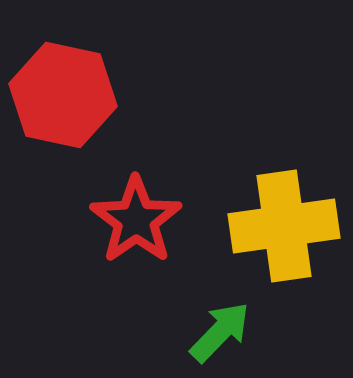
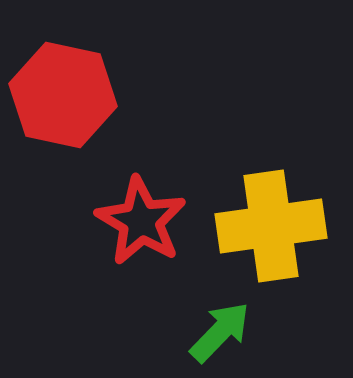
red star: moved 5 px right, 1 px down; rotated 6 degrees counterclockwise
yellow cross: moved 13 px left
